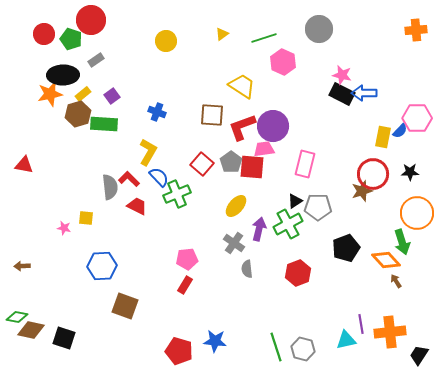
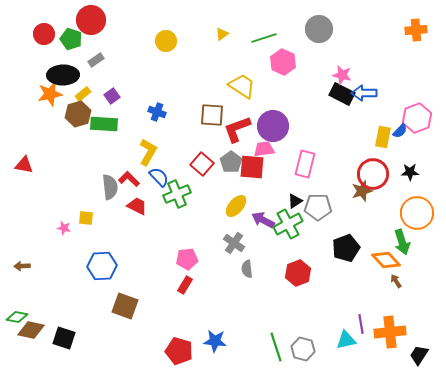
pink hexagon at (417, 118): rotated 20 degrees counterclockwise
red L-shape at (242, 127): moved 5 px left, 2 px down
purple arrow at (259, 229): moved 4 px right, 9 px up; rotated 75 degrees counterclockwise
